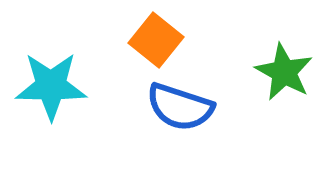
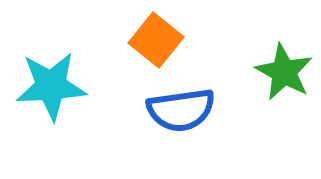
cyan star: rotated 4 degrees counterclockwise
blue semicircle: moved 1 px right, 3 px down; rotated 26 degrees counterclockwise
